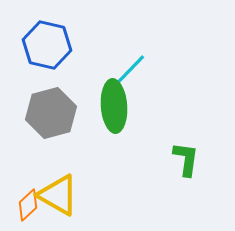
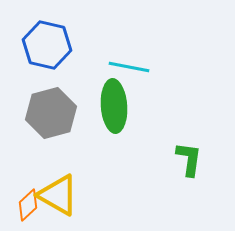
cyan line: moved 4 px up; rotated 57 degrees clockwise
green L-shape: moved 3 px right
